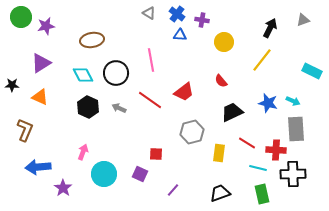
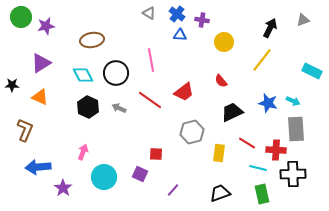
cyan circle at (104, 174): moved 3 px down
